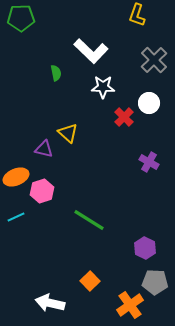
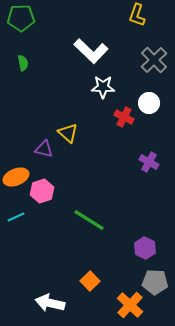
green semicircle: moved 33 px left, 10 px up
red cross: rotated 18 degrees counterclockwise
orange cross: rotated 12 degrees counterclockwise
